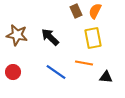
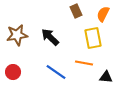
orange semicircle: moved 8 px right, 3 px down
brown star: rotated 20 degrees counterclockwise
